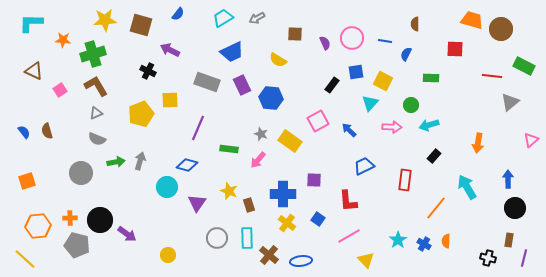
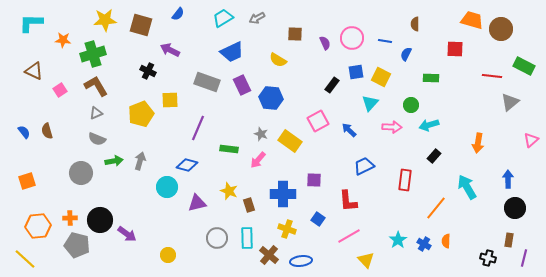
yellow square at (383, 81): moved 2 px left, 4 px up
green arrow at (116, 162): moved 2 px left, 1 px up
purple triangle at (197, 203): rotated 42 degrees clockwise
yellow cross at (287, 223): moved 6 px down; rotated 18 degrees counterclockwise
